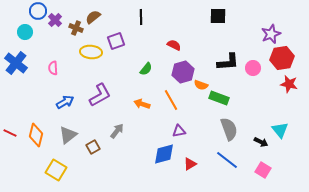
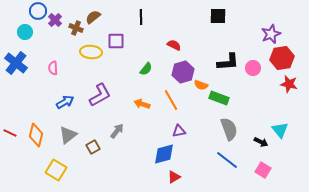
purple square: rotated 18 degrees clockwise
red triangle: moved 16 px left, 13 px down
